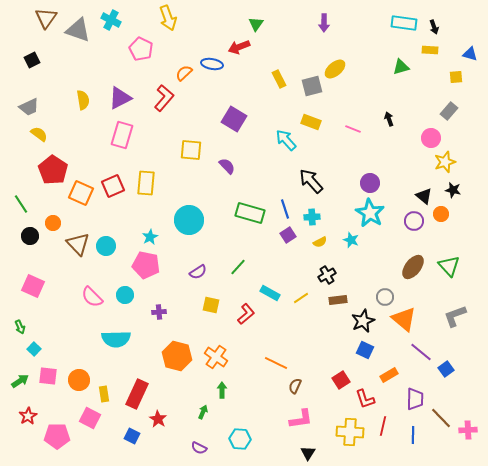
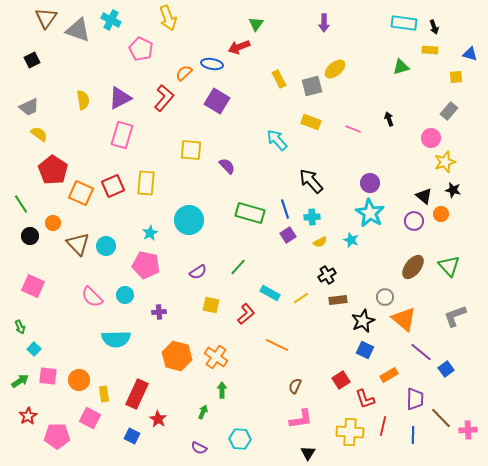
purple square at (234, 119): moved 17 px left, 18 px up
cyan arrow at (286, 140): moved 9 px left
cyan star at (150, 237): moved 4 px up
orange line at (276, 363): moved 1 px right, 18 px up
